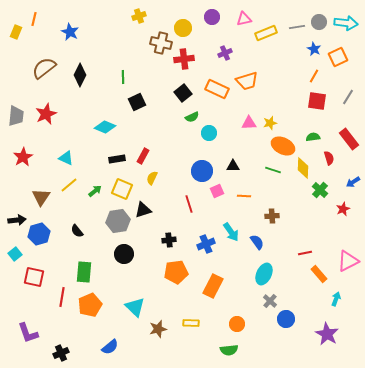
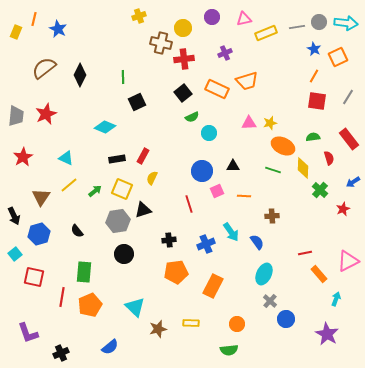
blue star at (70, 32): moved 12 px left, 3 px up
black arrow at (17, 220): moved 3 px left, 4 px up; rotated 72 degrees clockwise
